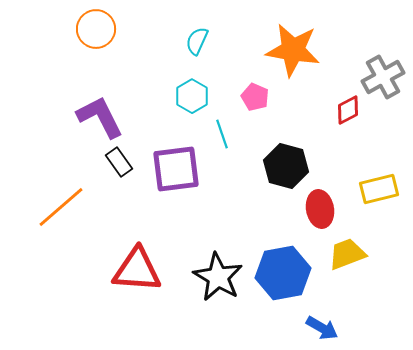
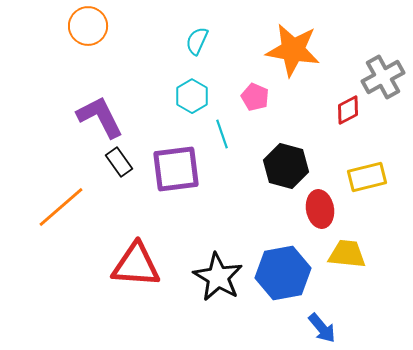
orange circle: moved 8 px left, 3 px up
yellow rectangle: moved 12 px left, 12 px up
yellow trapezoid: rotated 27 degrees clockwise
red triangle: moved 1 px left, 5 px up
blue arrow: rotated 20 degrees clockwise
